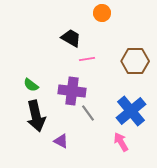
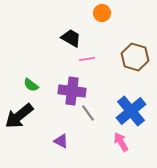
brown hexagon: moved 4 px up; rotated 16 degrees clockwise
black arrow: moved 17 px left; rotated 64 degrees clockwise
